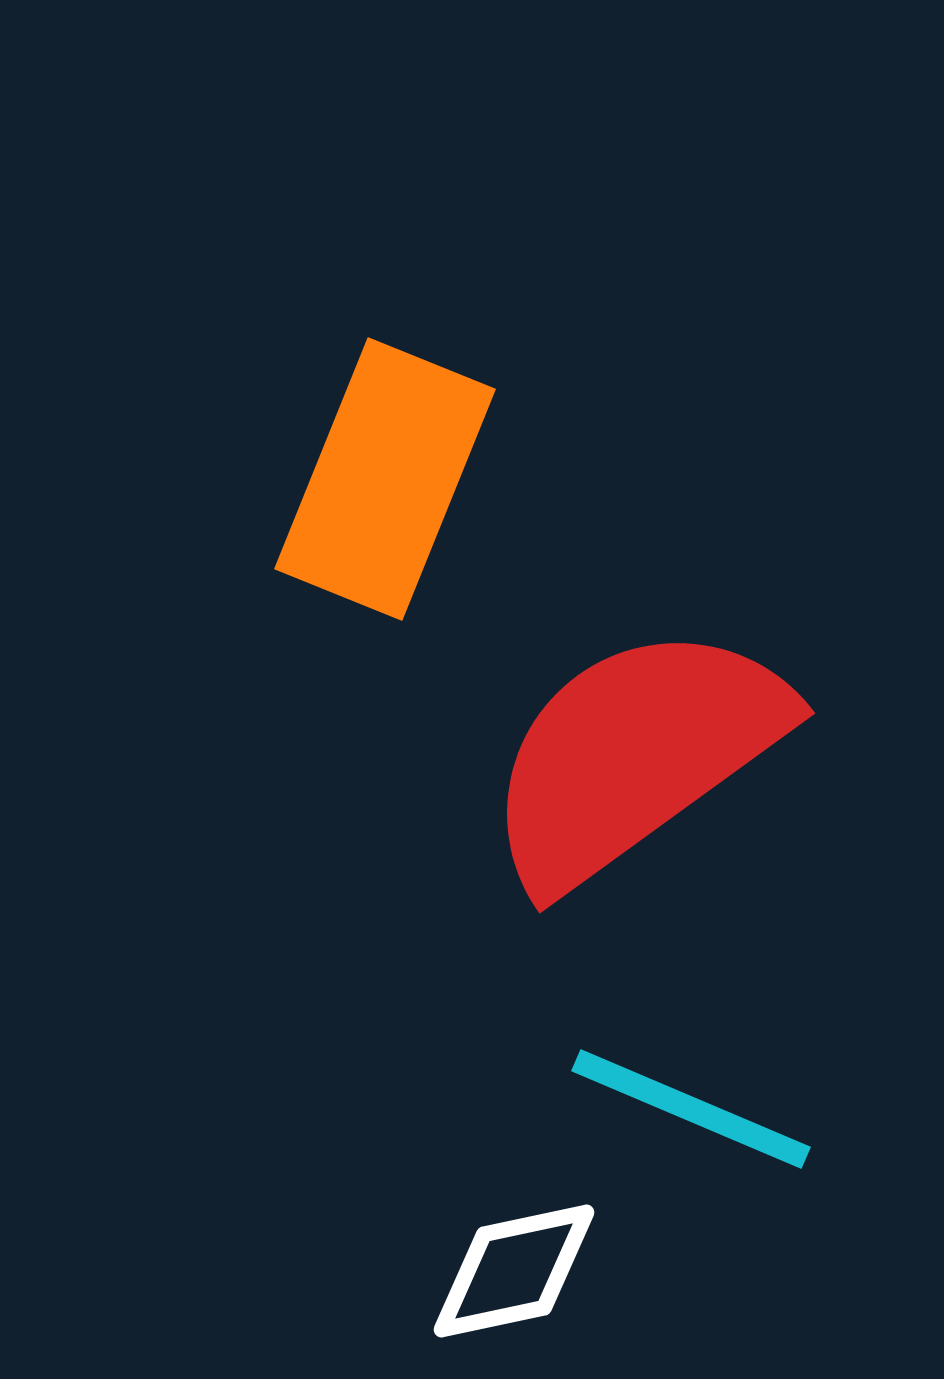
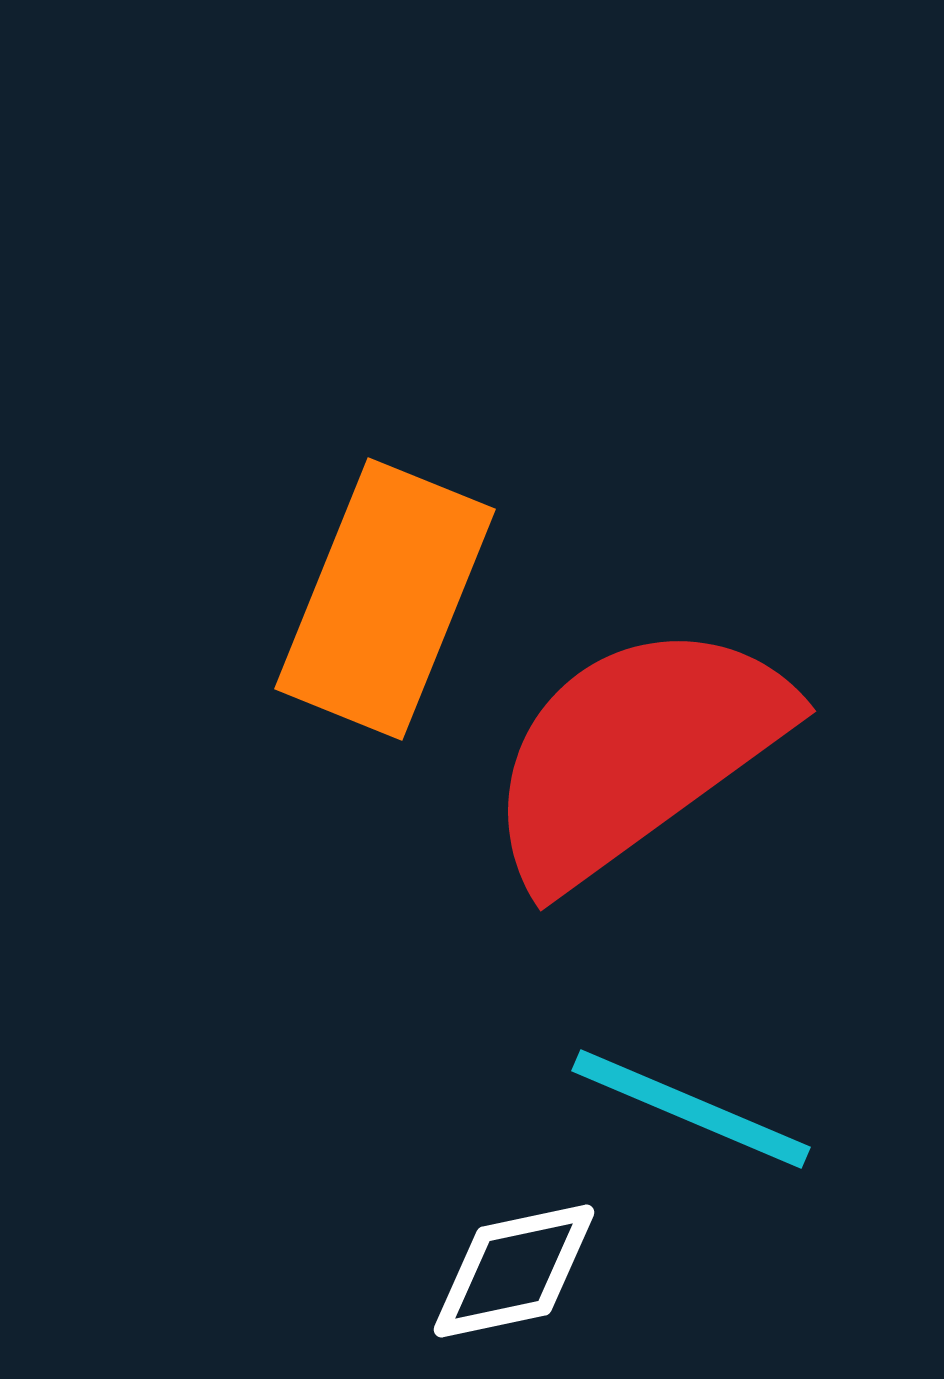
orange rectangle: moved 120 px down
red semicircle: moved 1 px right, 2 px up
